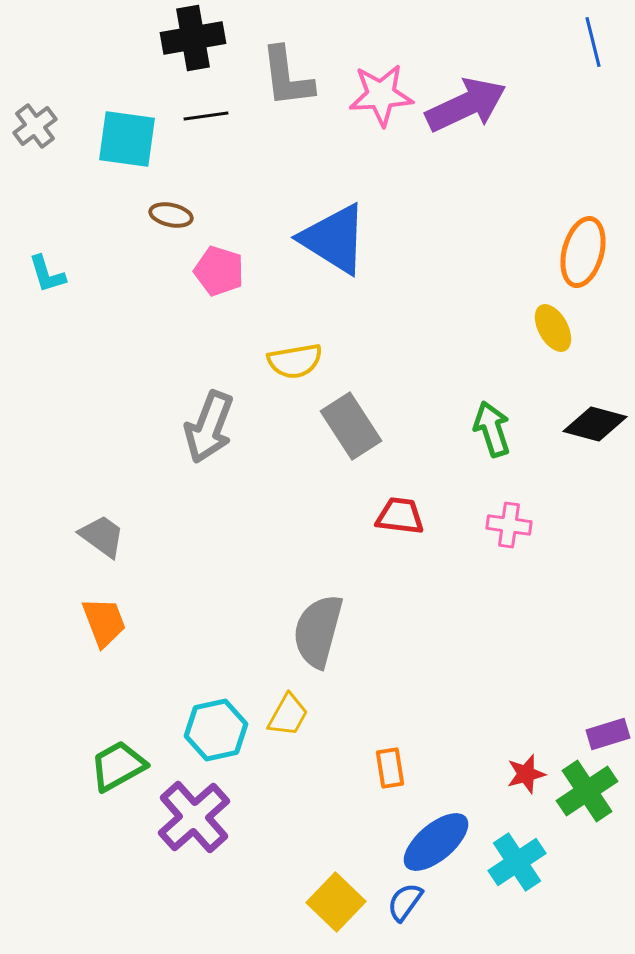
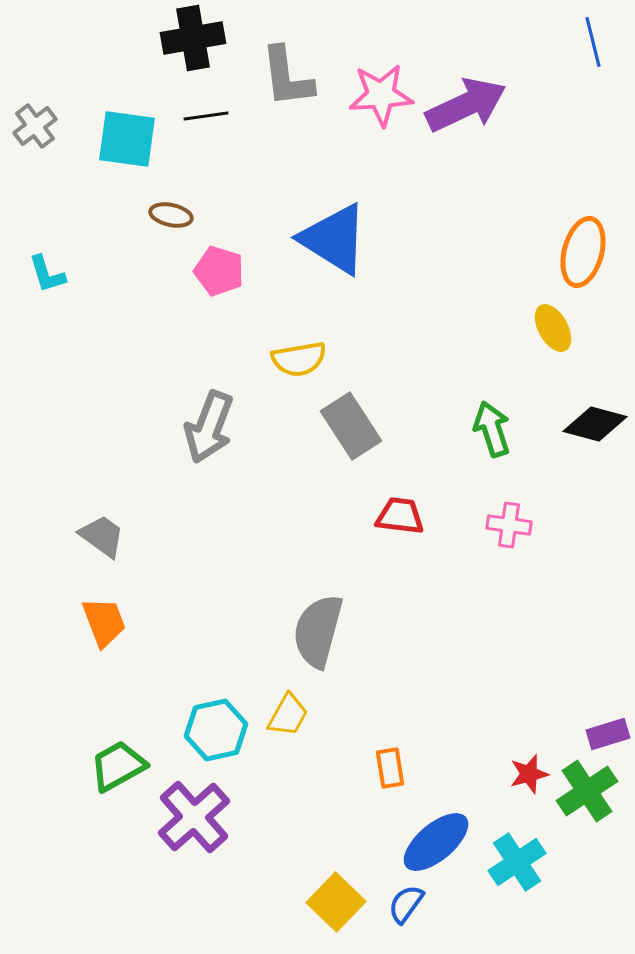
yellow semicircle: moved 4 px right, 2 px up
red star: moved 3 px right
blue semicircle: moved 1 px right, 2 px down
